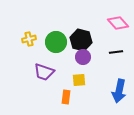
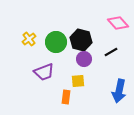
yellow cross: rotated 24 degrees counterclockwise
black line: moved 5 px left; rotated 24 degrees counterclockwise
purple circle: moved 1 px right, 2 px down
purple trapezoid: rotated 40 degrees counterclockwise
yellow square: moved 1 px left, 1 px down
